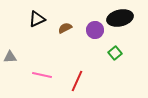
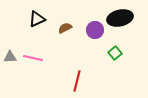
pink line: moved 9 px left, 17 px up
red line: rotated 10 degrees counterclockwise
